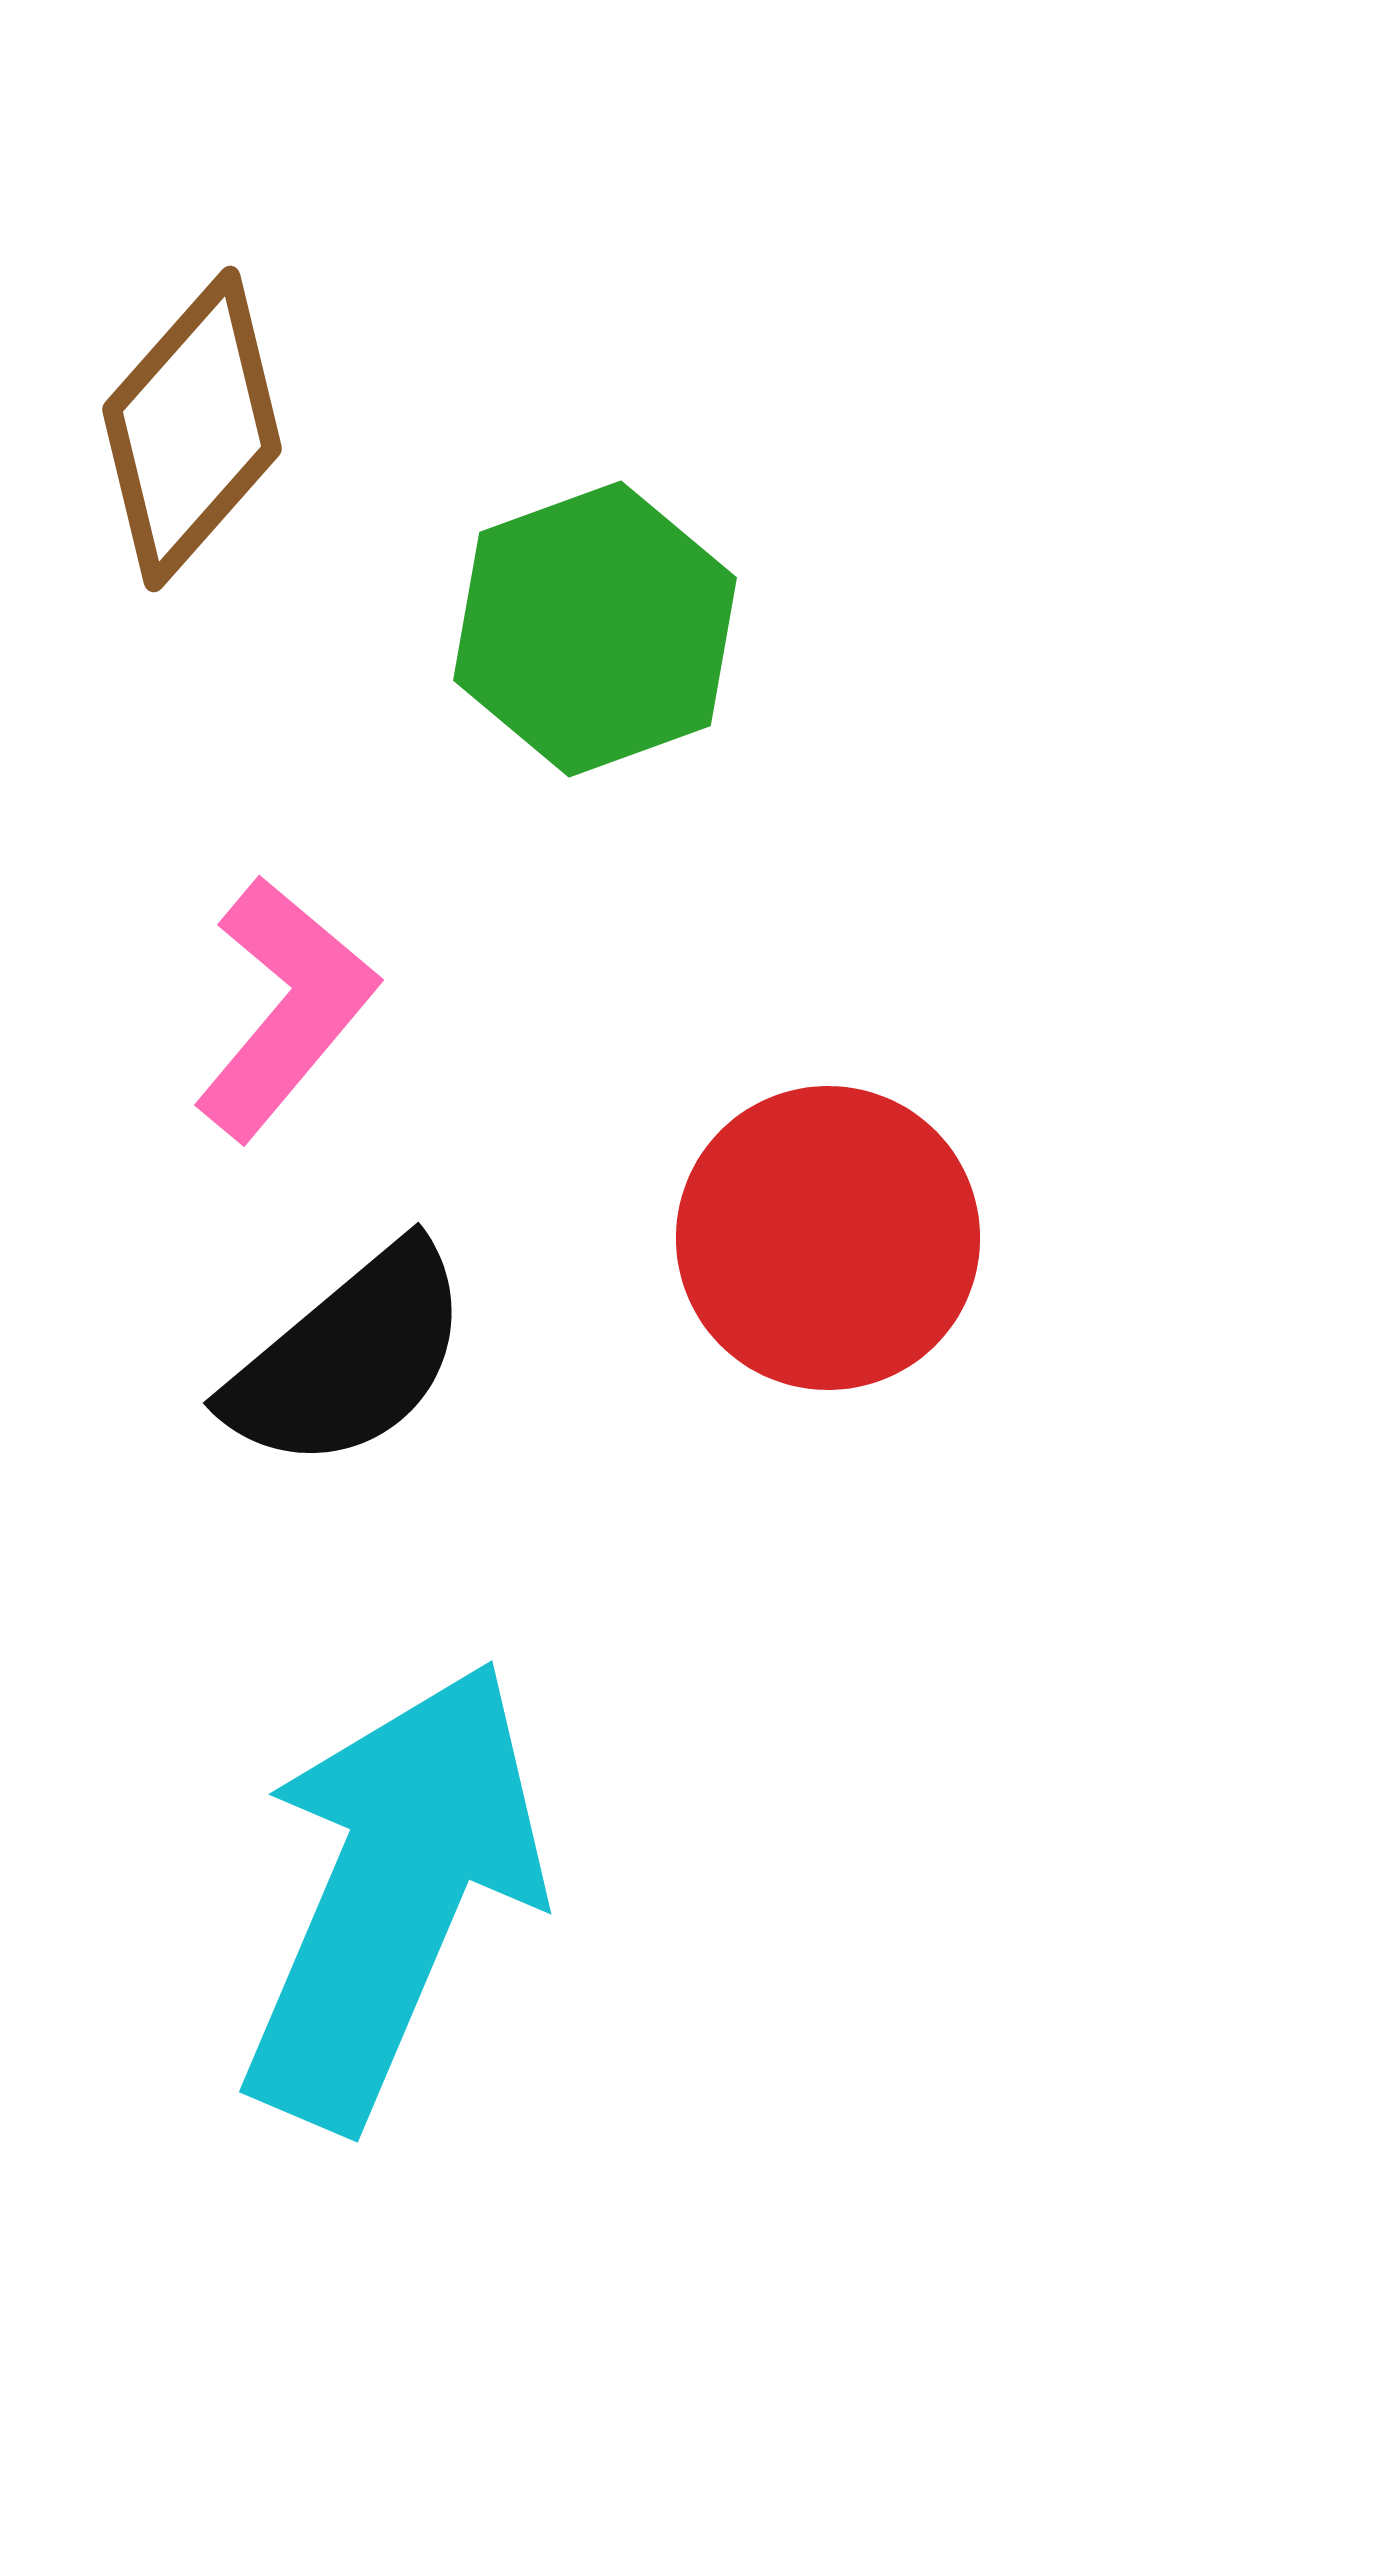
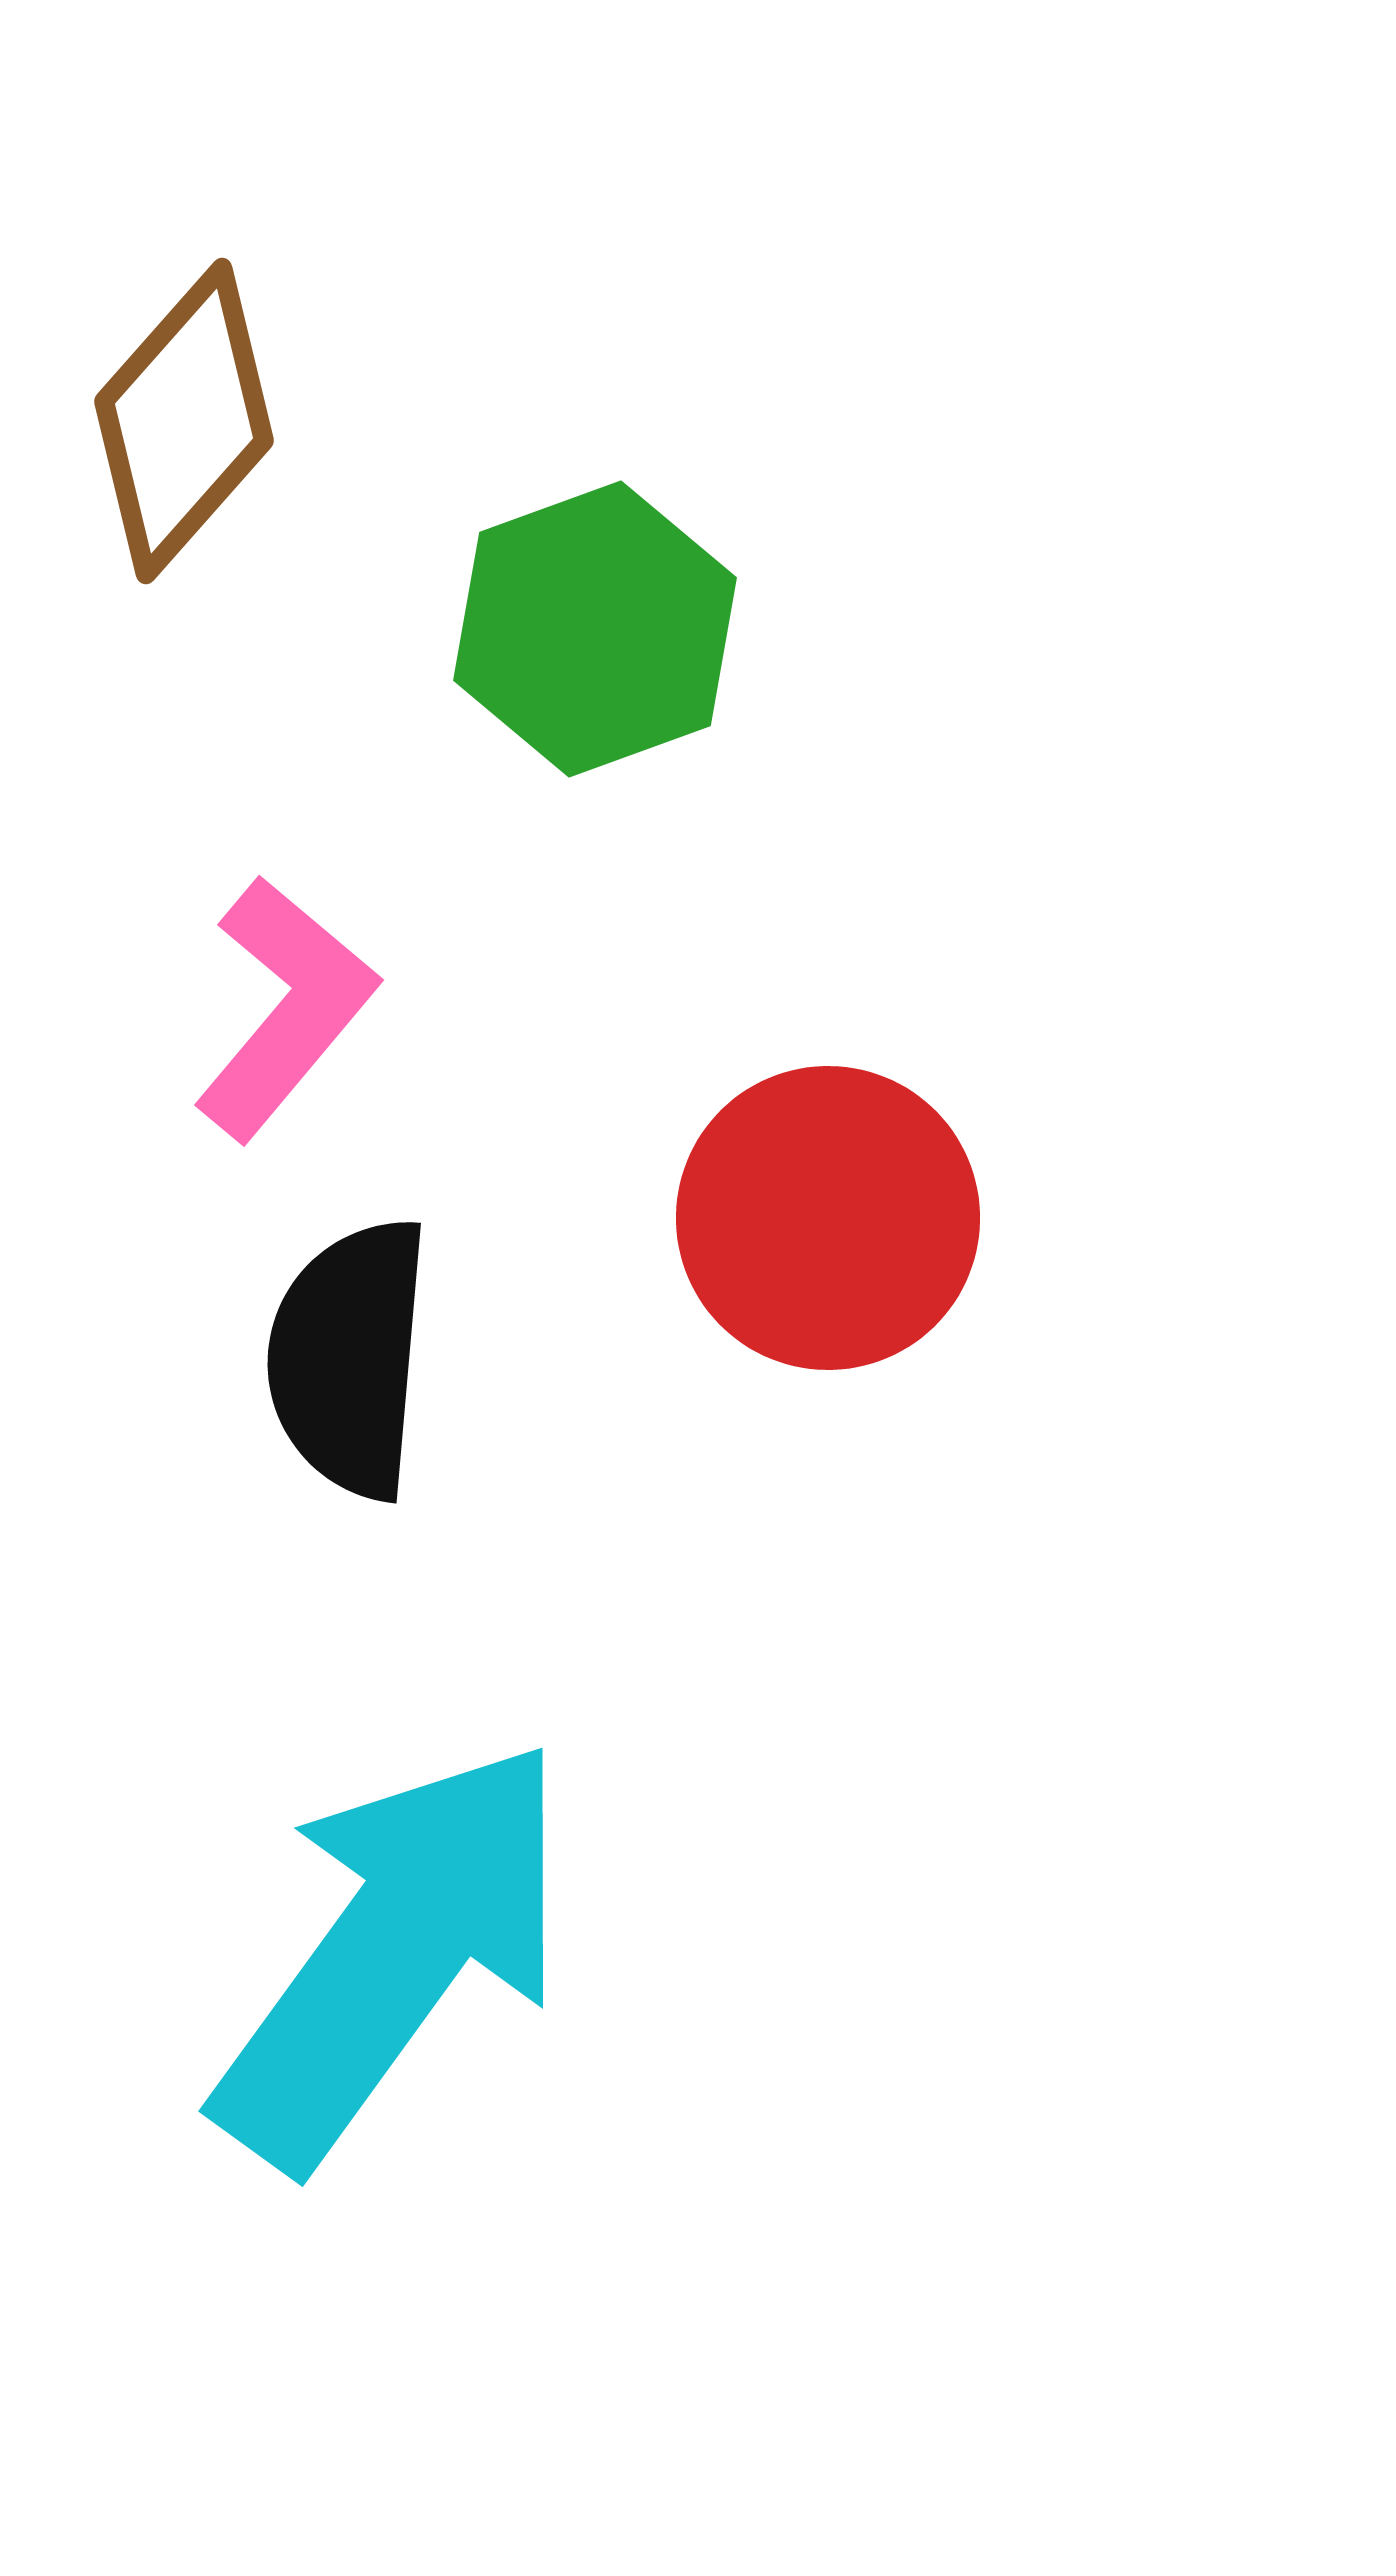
brown diamond: moved 8 px left, 8 px up
red circle: moved 20 px up
black semicircle: rotated 135 degrees clockwise
cyan arrow: moved 59 px down; rotated 13 degrees clockwise
